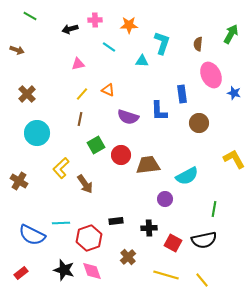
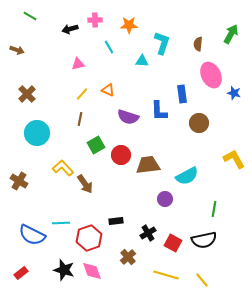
cyan line at (109, 47): rotated 24 degrees clockwise
yellow L-shape at (61, 168): moved 2 px right; rotated 90 degrees clockwise
black cross at (149, 228): moved 1 px left, 5 px down; rotated 28 degrees counterclockwise
